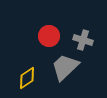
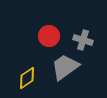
gray trapezoid: rotated 8 degrees clockwise
